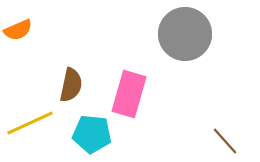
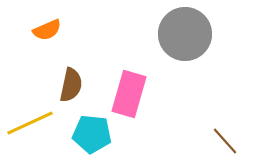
orange semicircle: moved 29 px right
